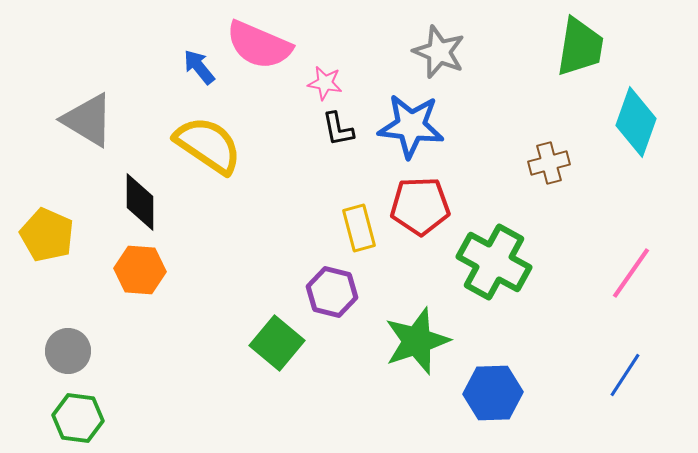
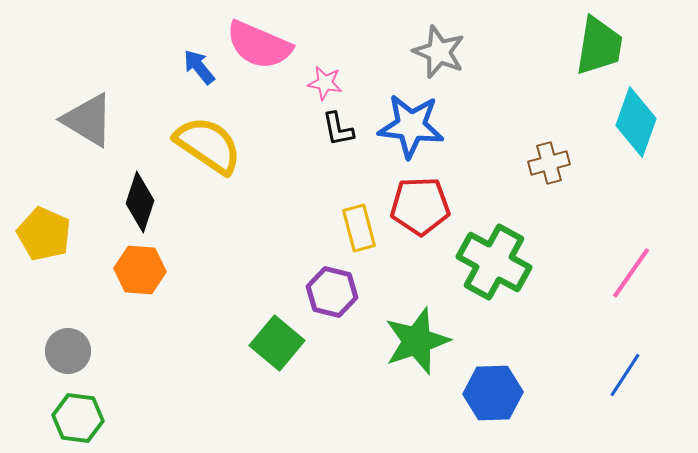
green trapezoid: moved 19 px right, 1 px up
black diamond: rotated 18 degrees clockwise
yellow pentagon: moved 3 px left, 1 px up
